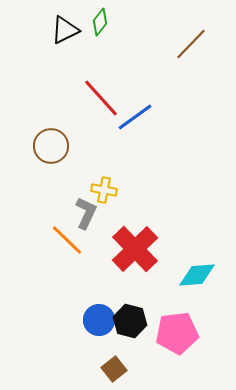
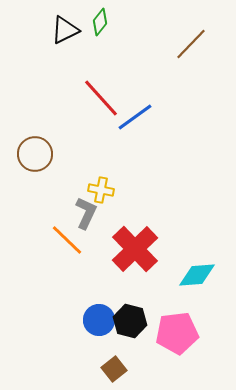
brown circle: moved 16 px left, 8 px down
yellow cross: moved 3 px left
